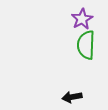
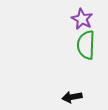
purple star: rotated 15 degrees counterclockwise
